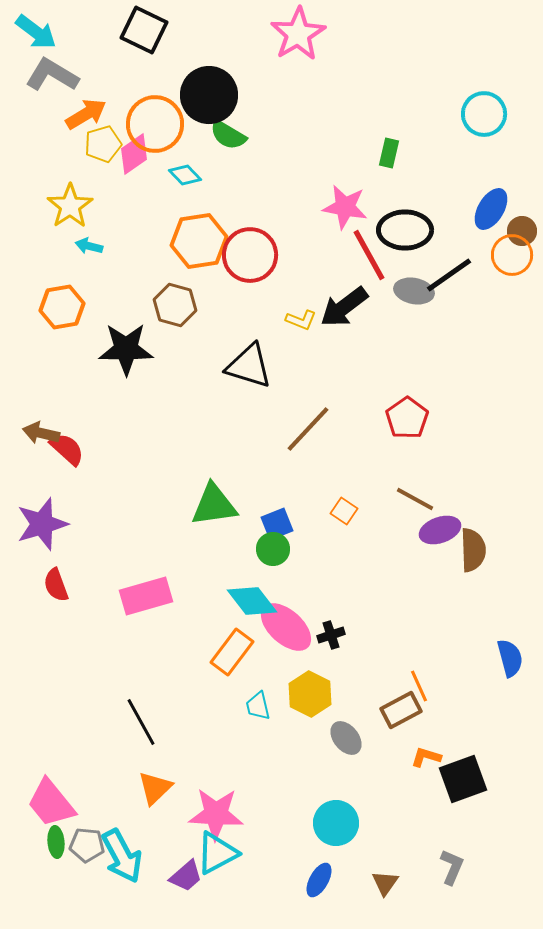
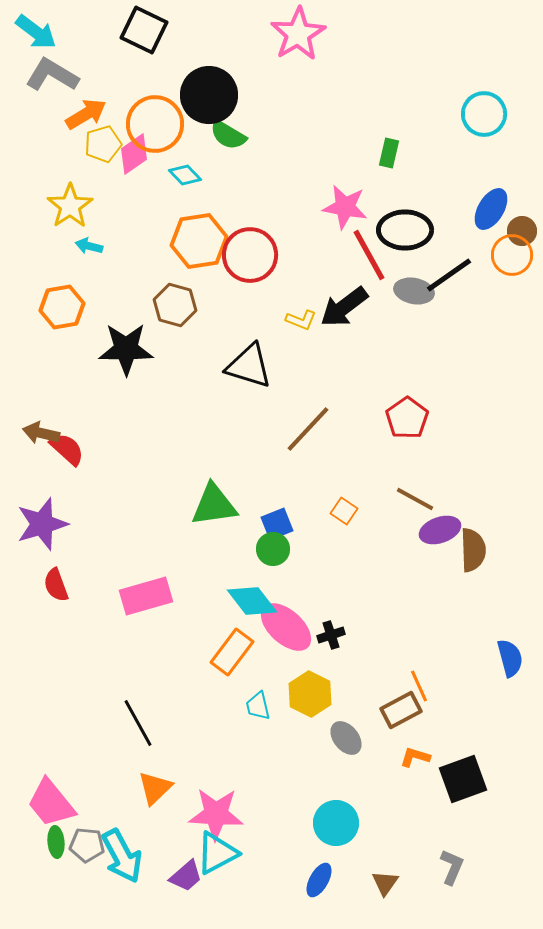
black line at (141, 722): moved 3 px left, 1 px down
orange L-shape at (426, 757): moved 11 px left
